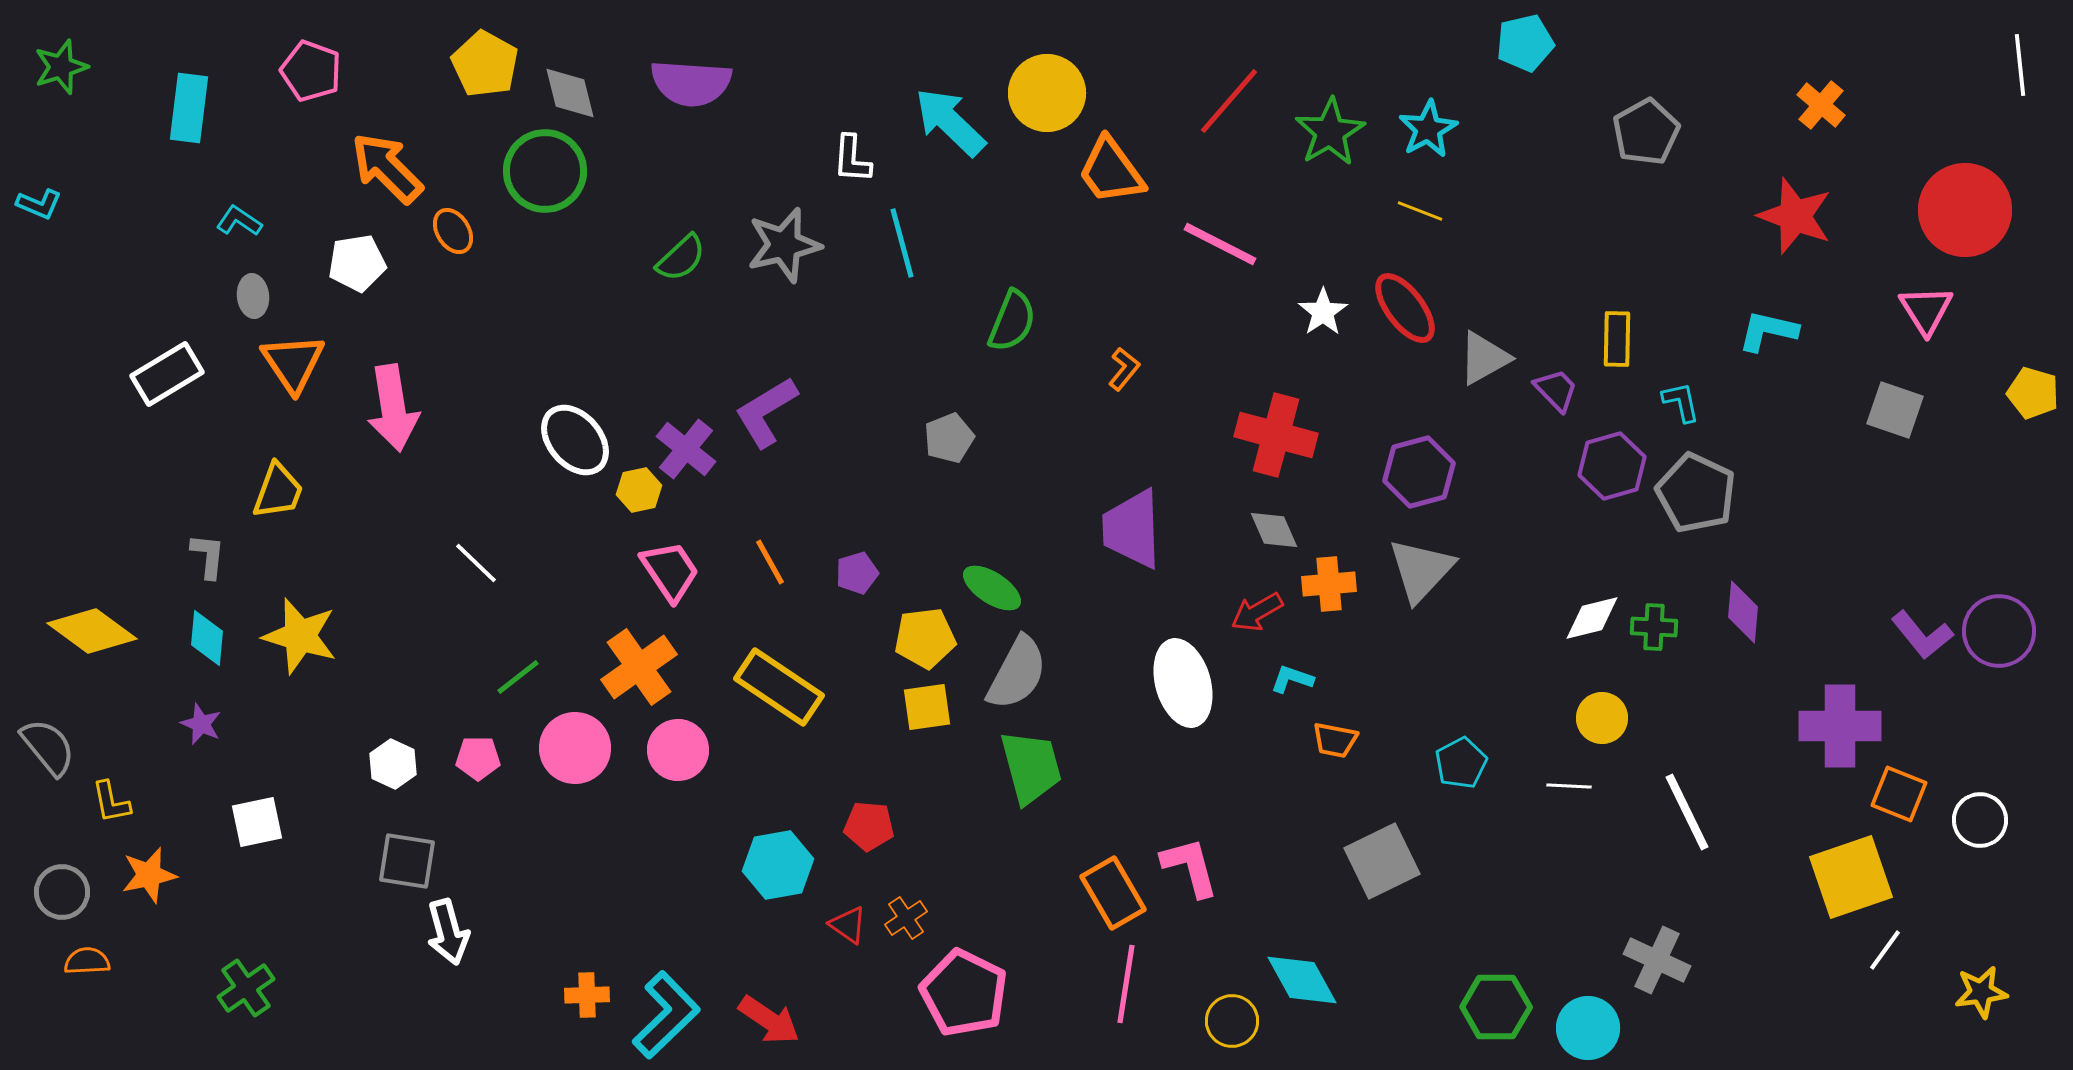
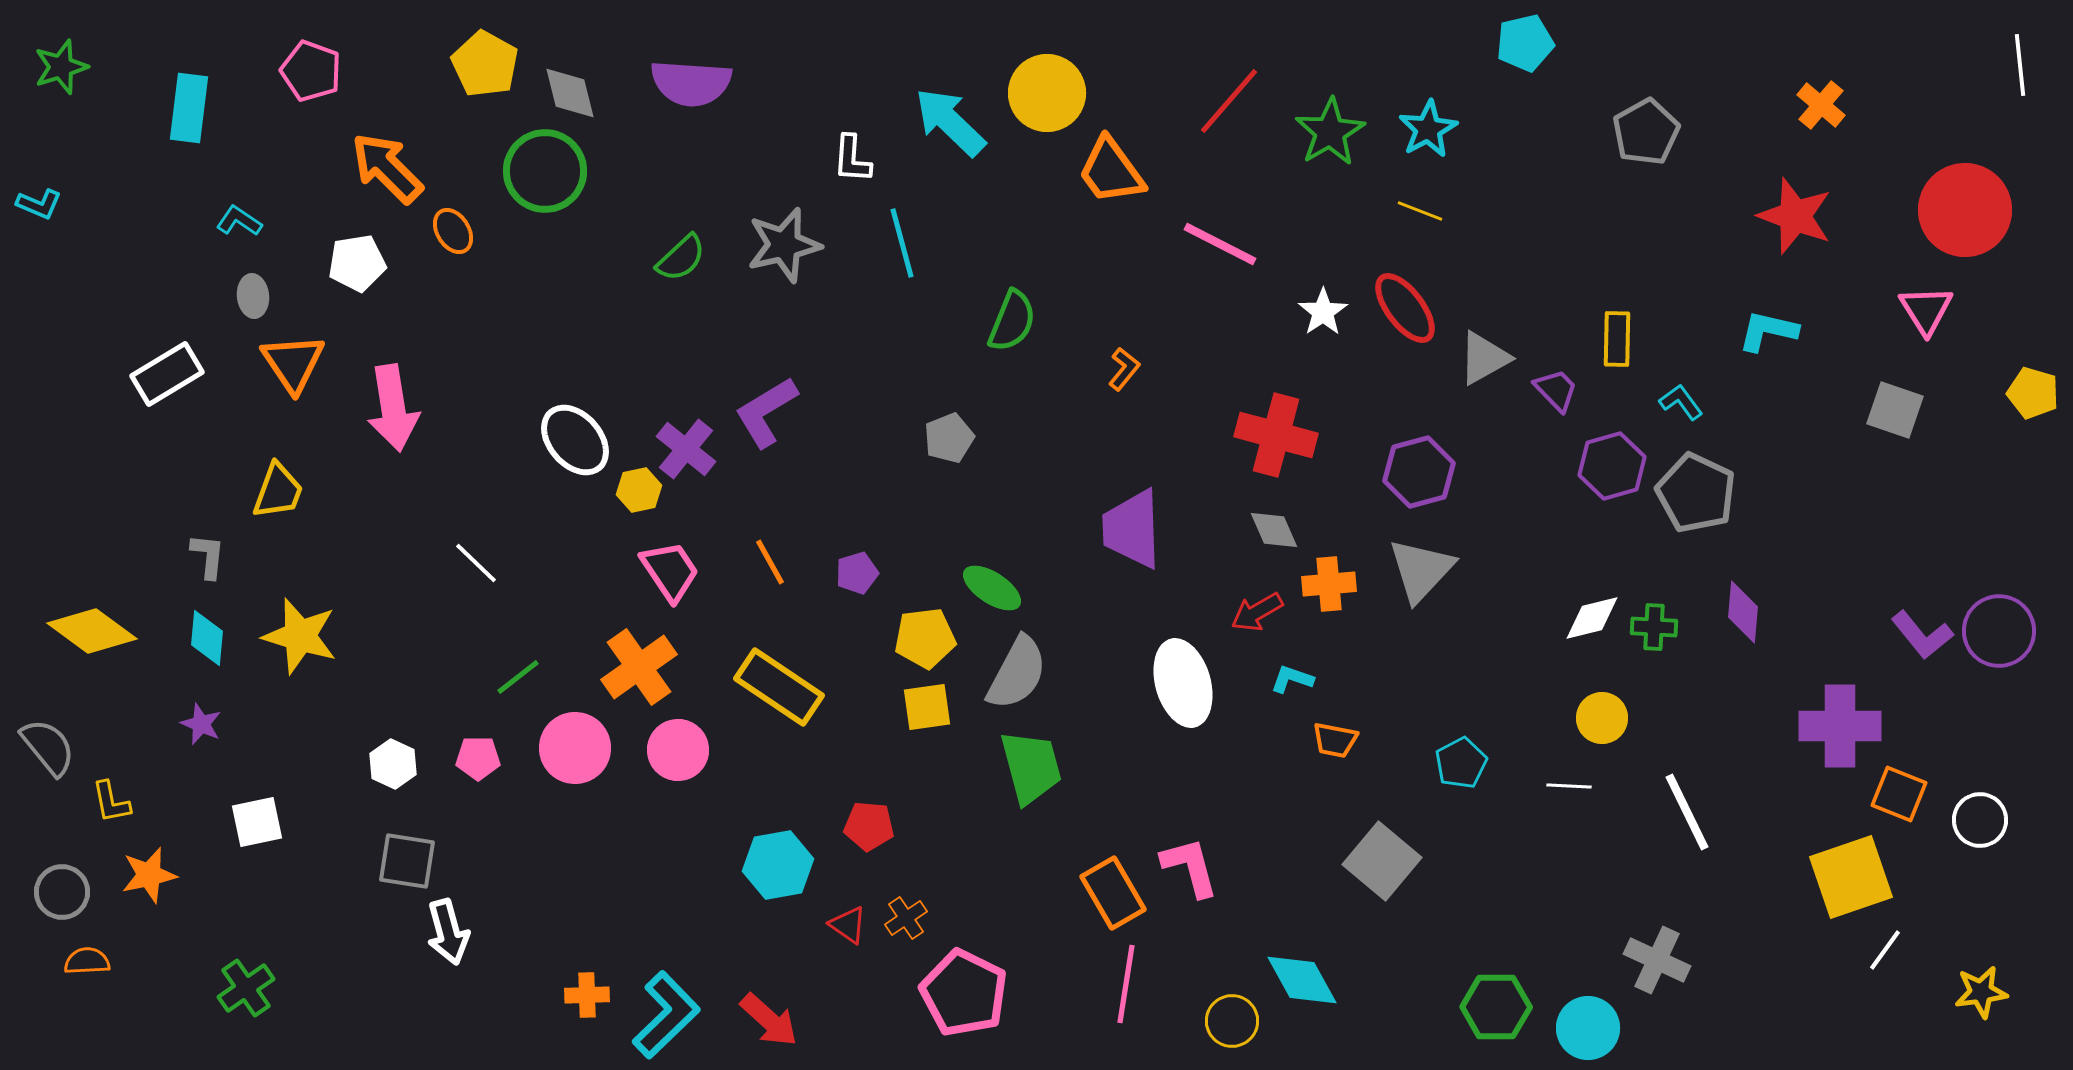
cyan L-shape at (1681, 402): rotated 24 degrees counterclockwise
gray square at (1382, 861): rotated 24 degrees counterclockwise
red arrow at (769, 1020): rotated 8 degrees clockwise
